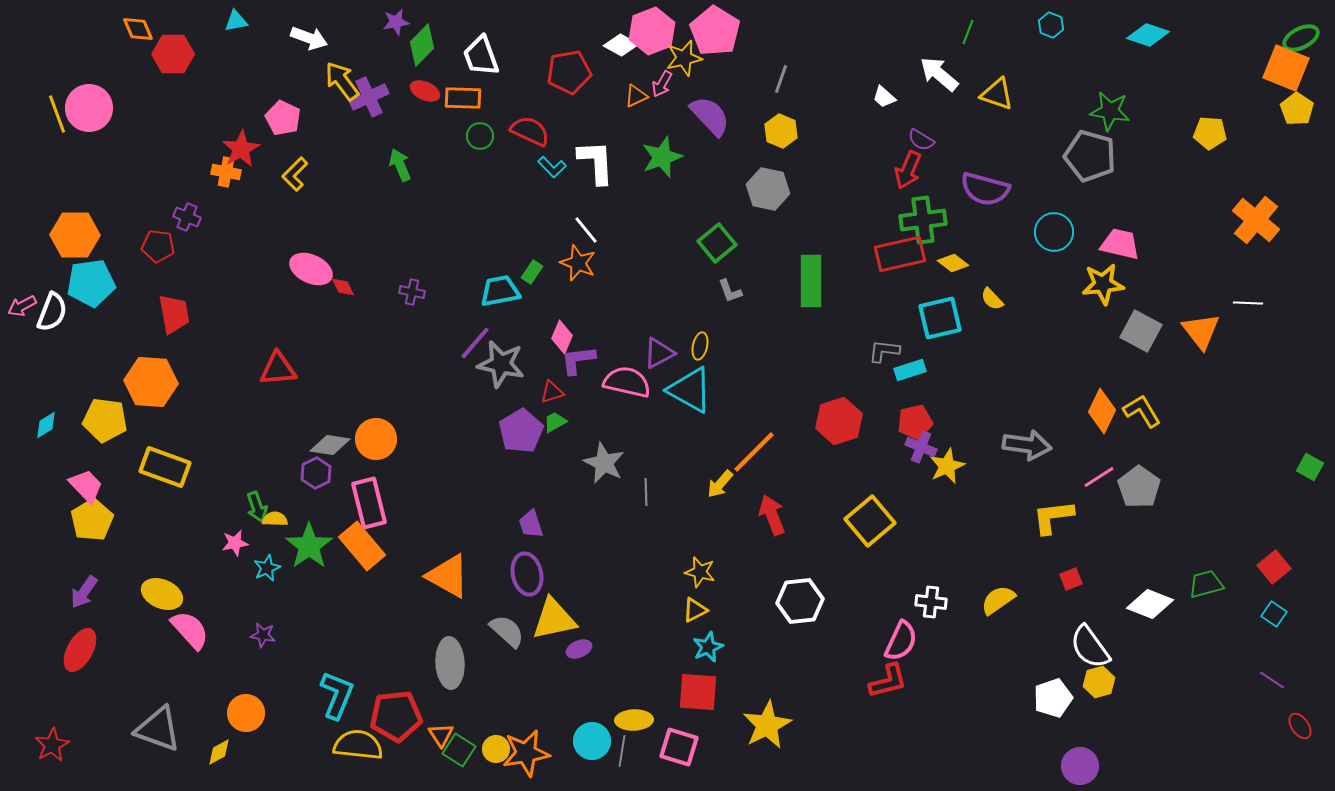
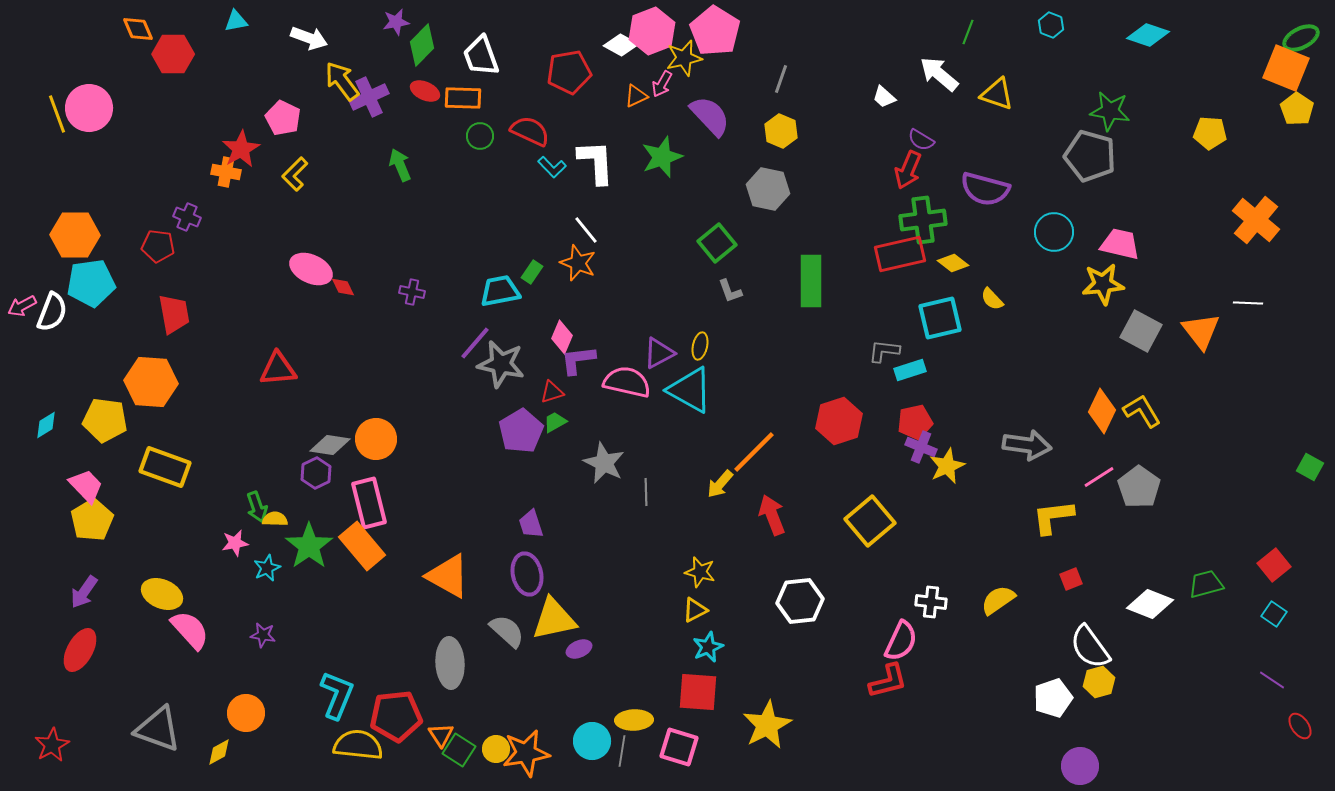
red square at (1274, 567): moved 2 px up
